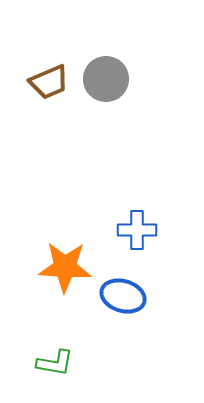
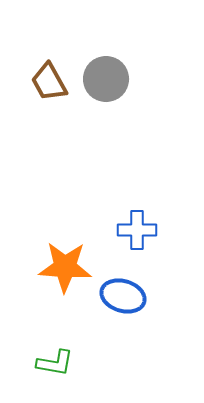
brown trapezoid: rotated 84 degrees clockwise
